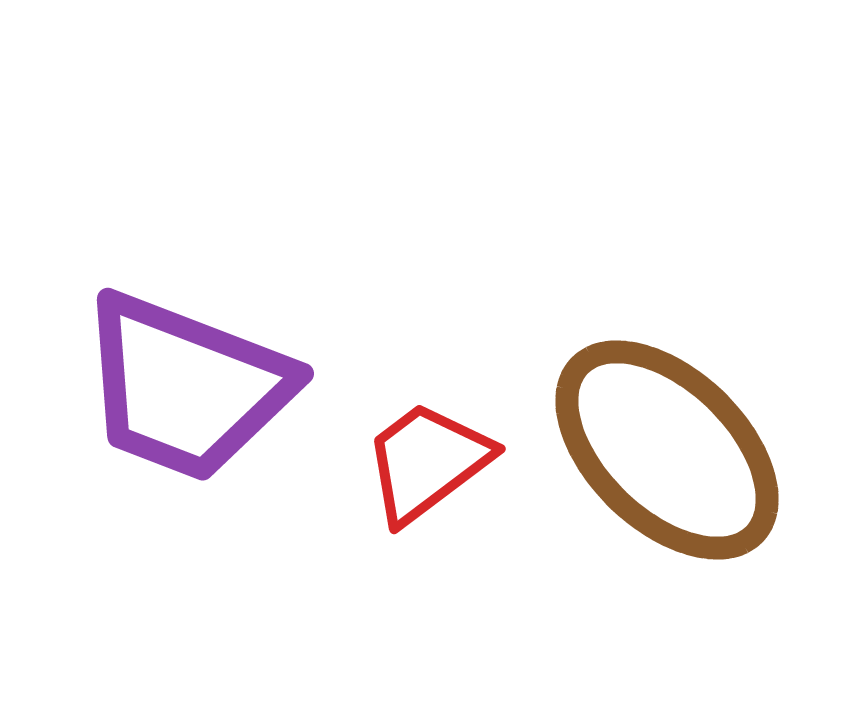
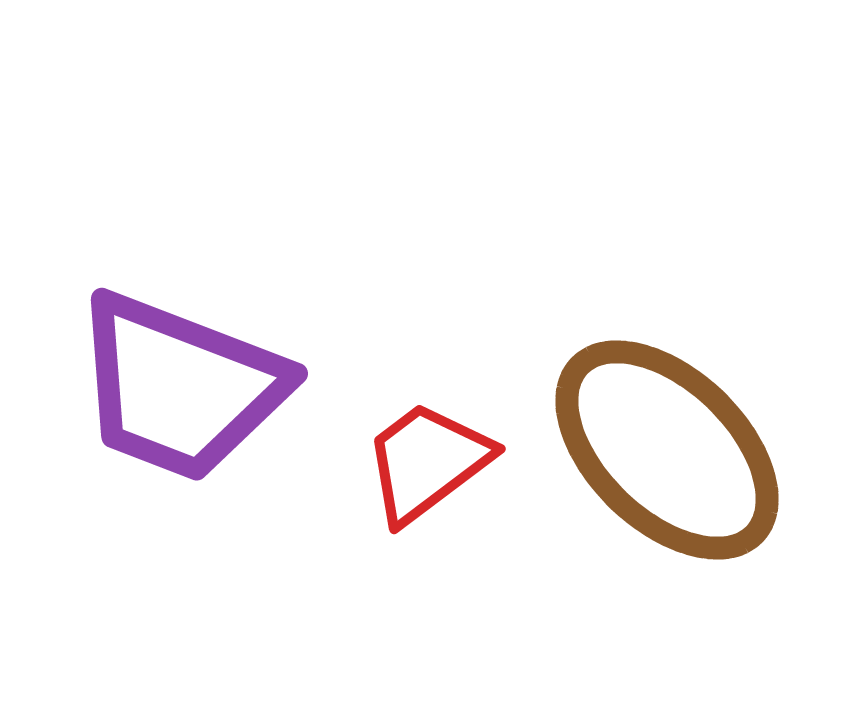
purple trapezoid: moved 6 px left
